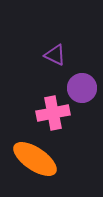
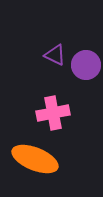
purple circle: moved 4 px right, 23 px up
orange ellipse: rotated 12 degrees counterclockwise
